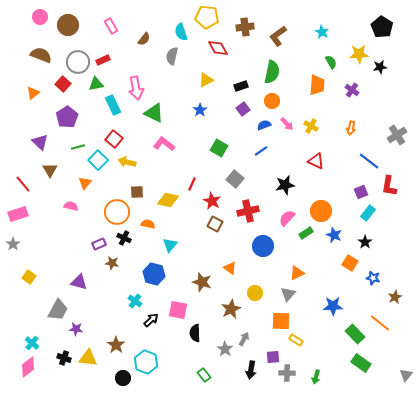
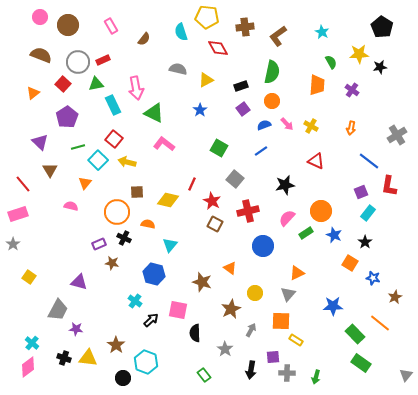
gray semicircle at (172, 56): moved 6 px right, 13 px down; rotated 90 degrees clockwise
gray arrow at (244, 339): moved 7 px right, 9 px up
